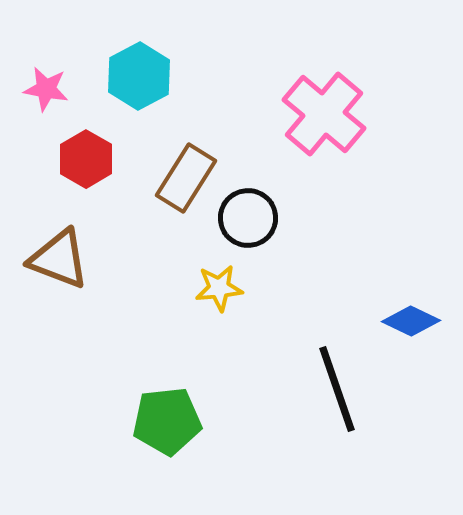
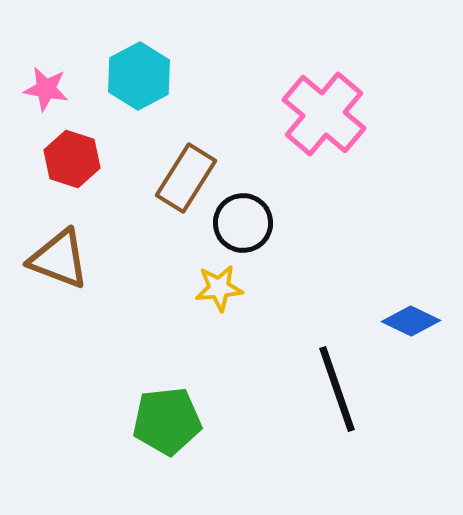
red hexagon: moved 14 px left; rotated 12 degrees counterclockwise
black circle: moved 5 px left, 5 px down
